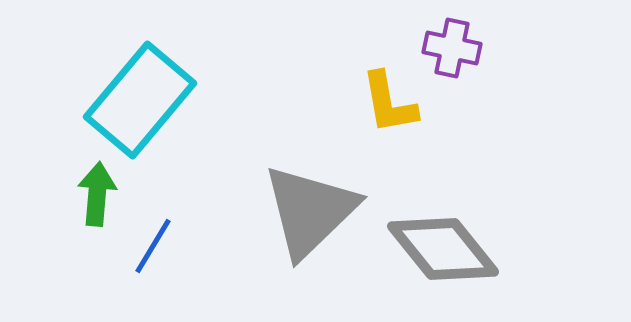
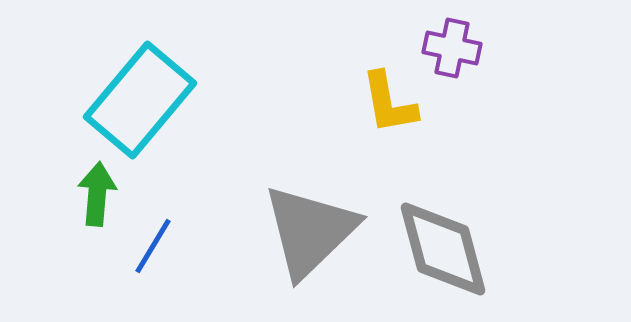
gray triangle: moved 20 px down
gray diamond: rotated 24 degrees clockwise
